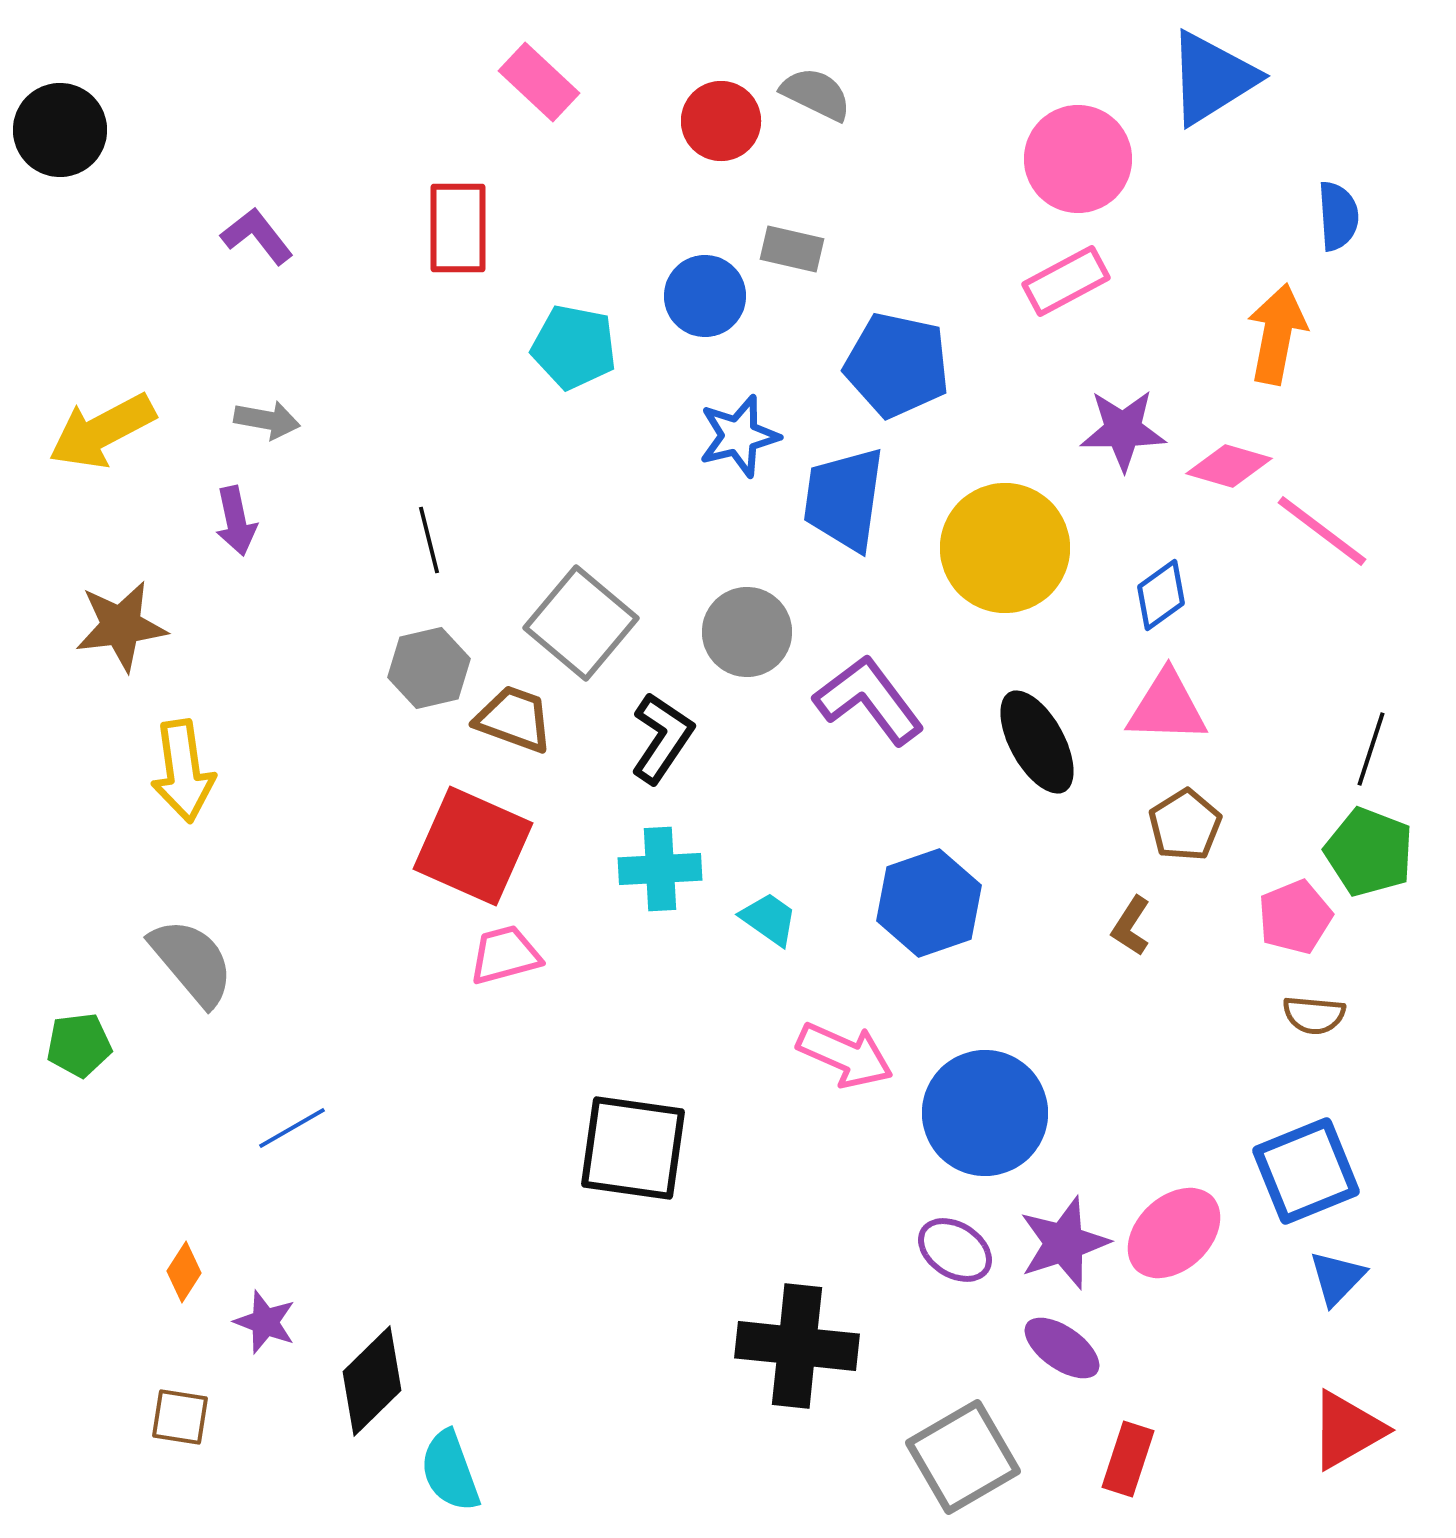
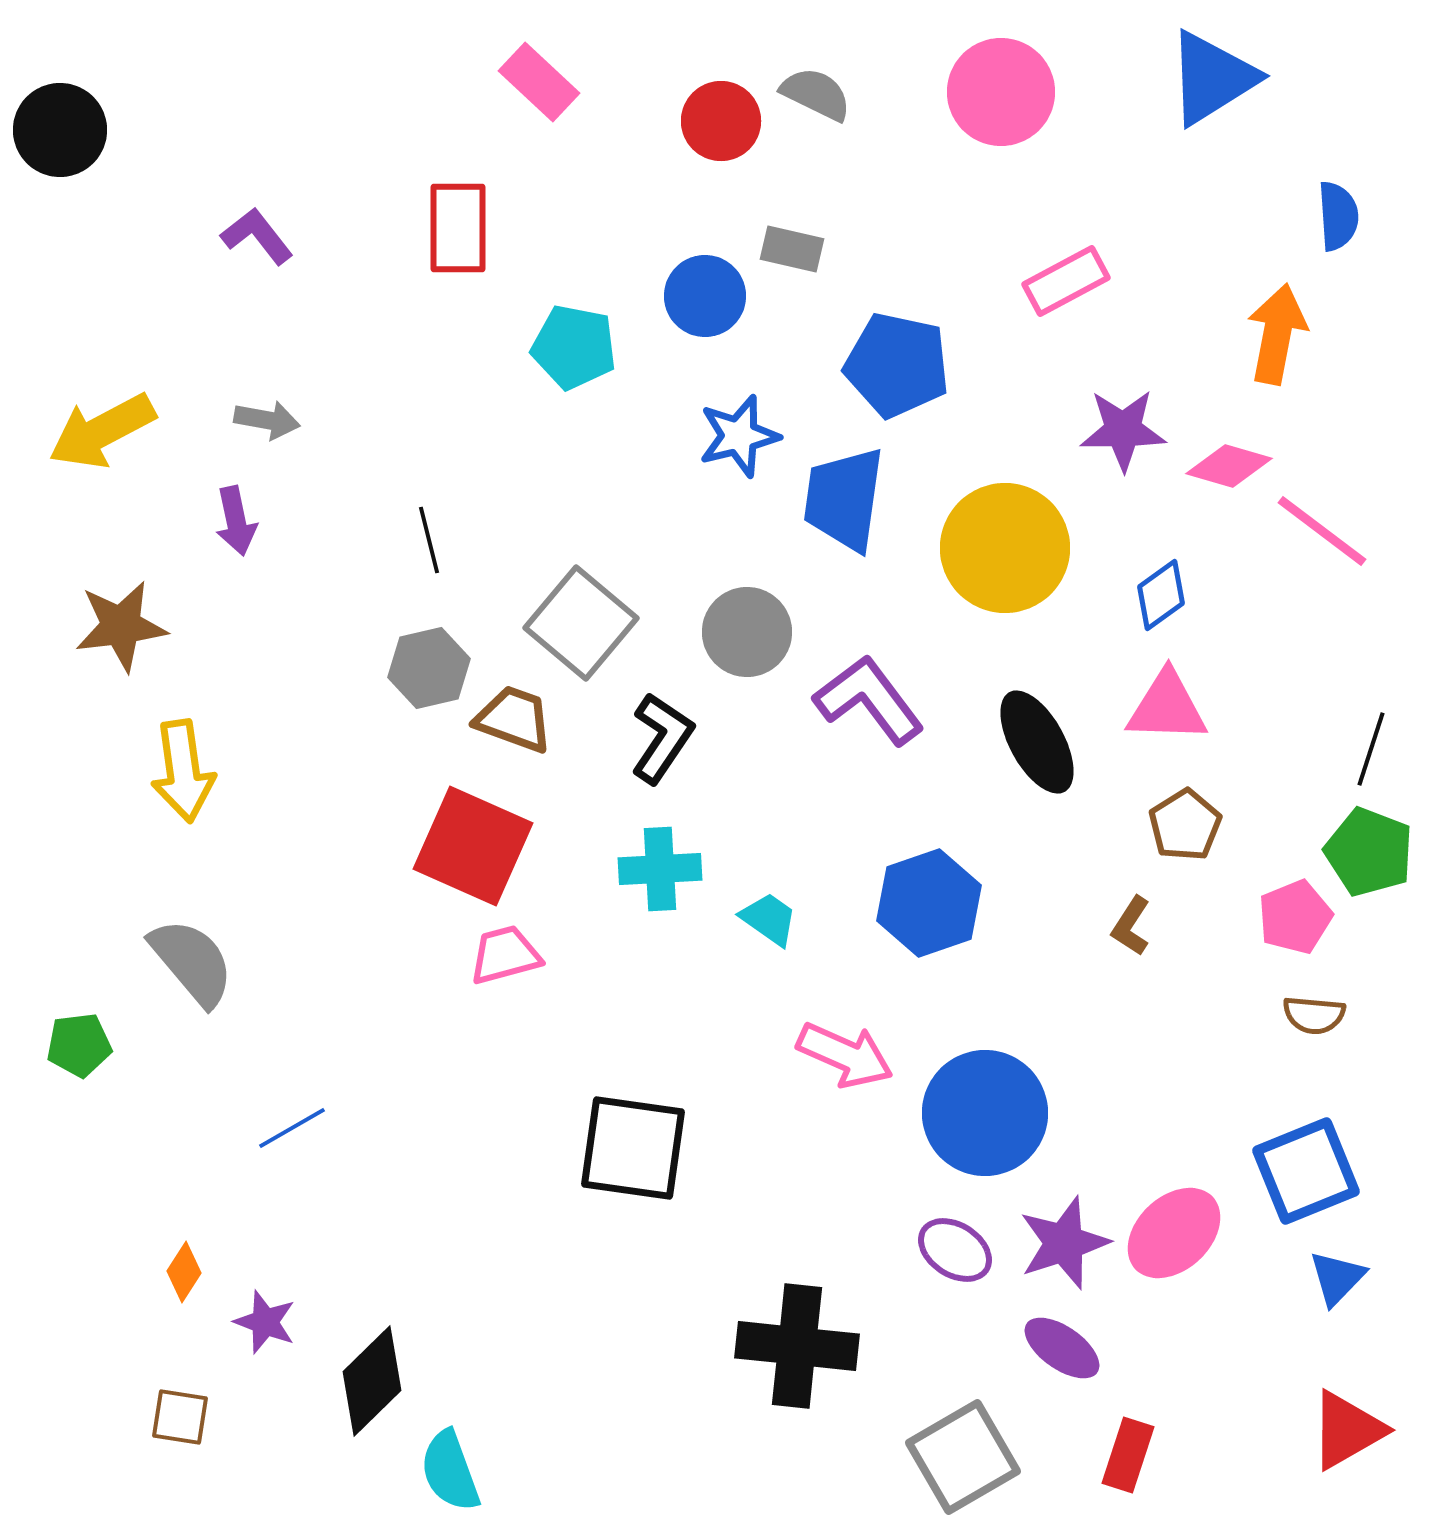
pink circle at (1078, 159): moved 77 px left, 67 px up
red rectangle at (1128, 1459): moved 4 px up
